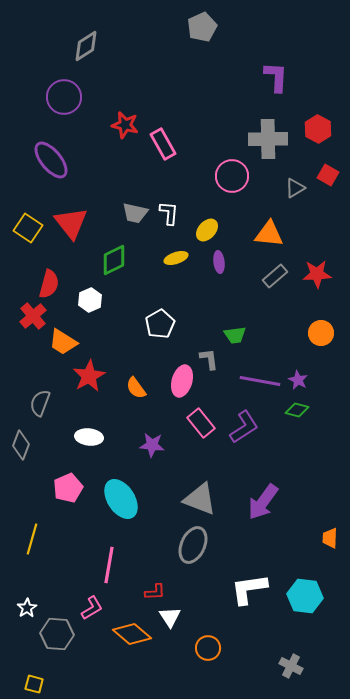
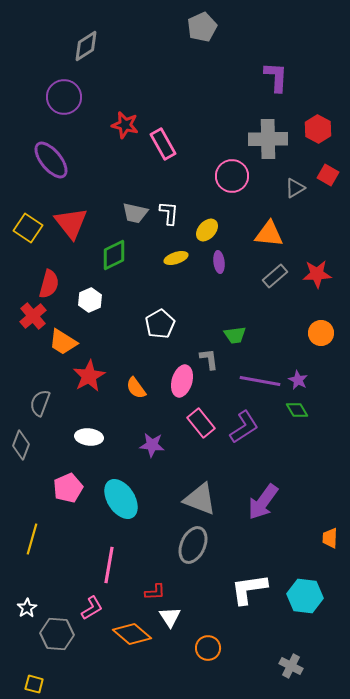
green diamond at (114, 260): moved 5 px up
green diamond at (297, 410): rotated 45 degrees clockwise
